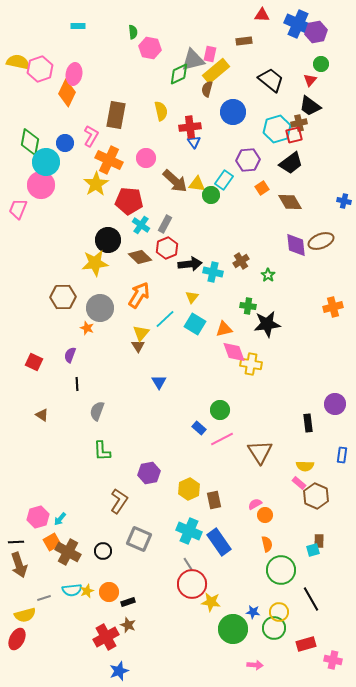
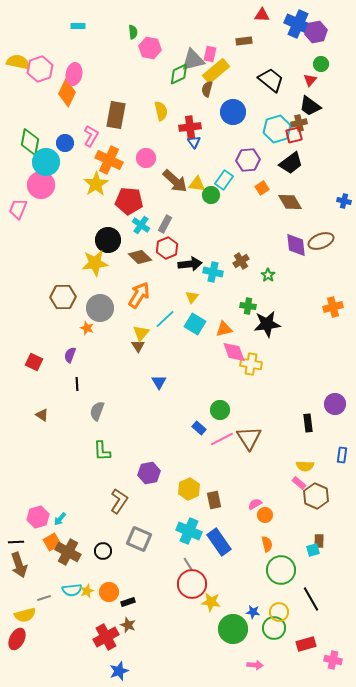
brown triangle at (260, 452): moved 11 px left, 14 px up
